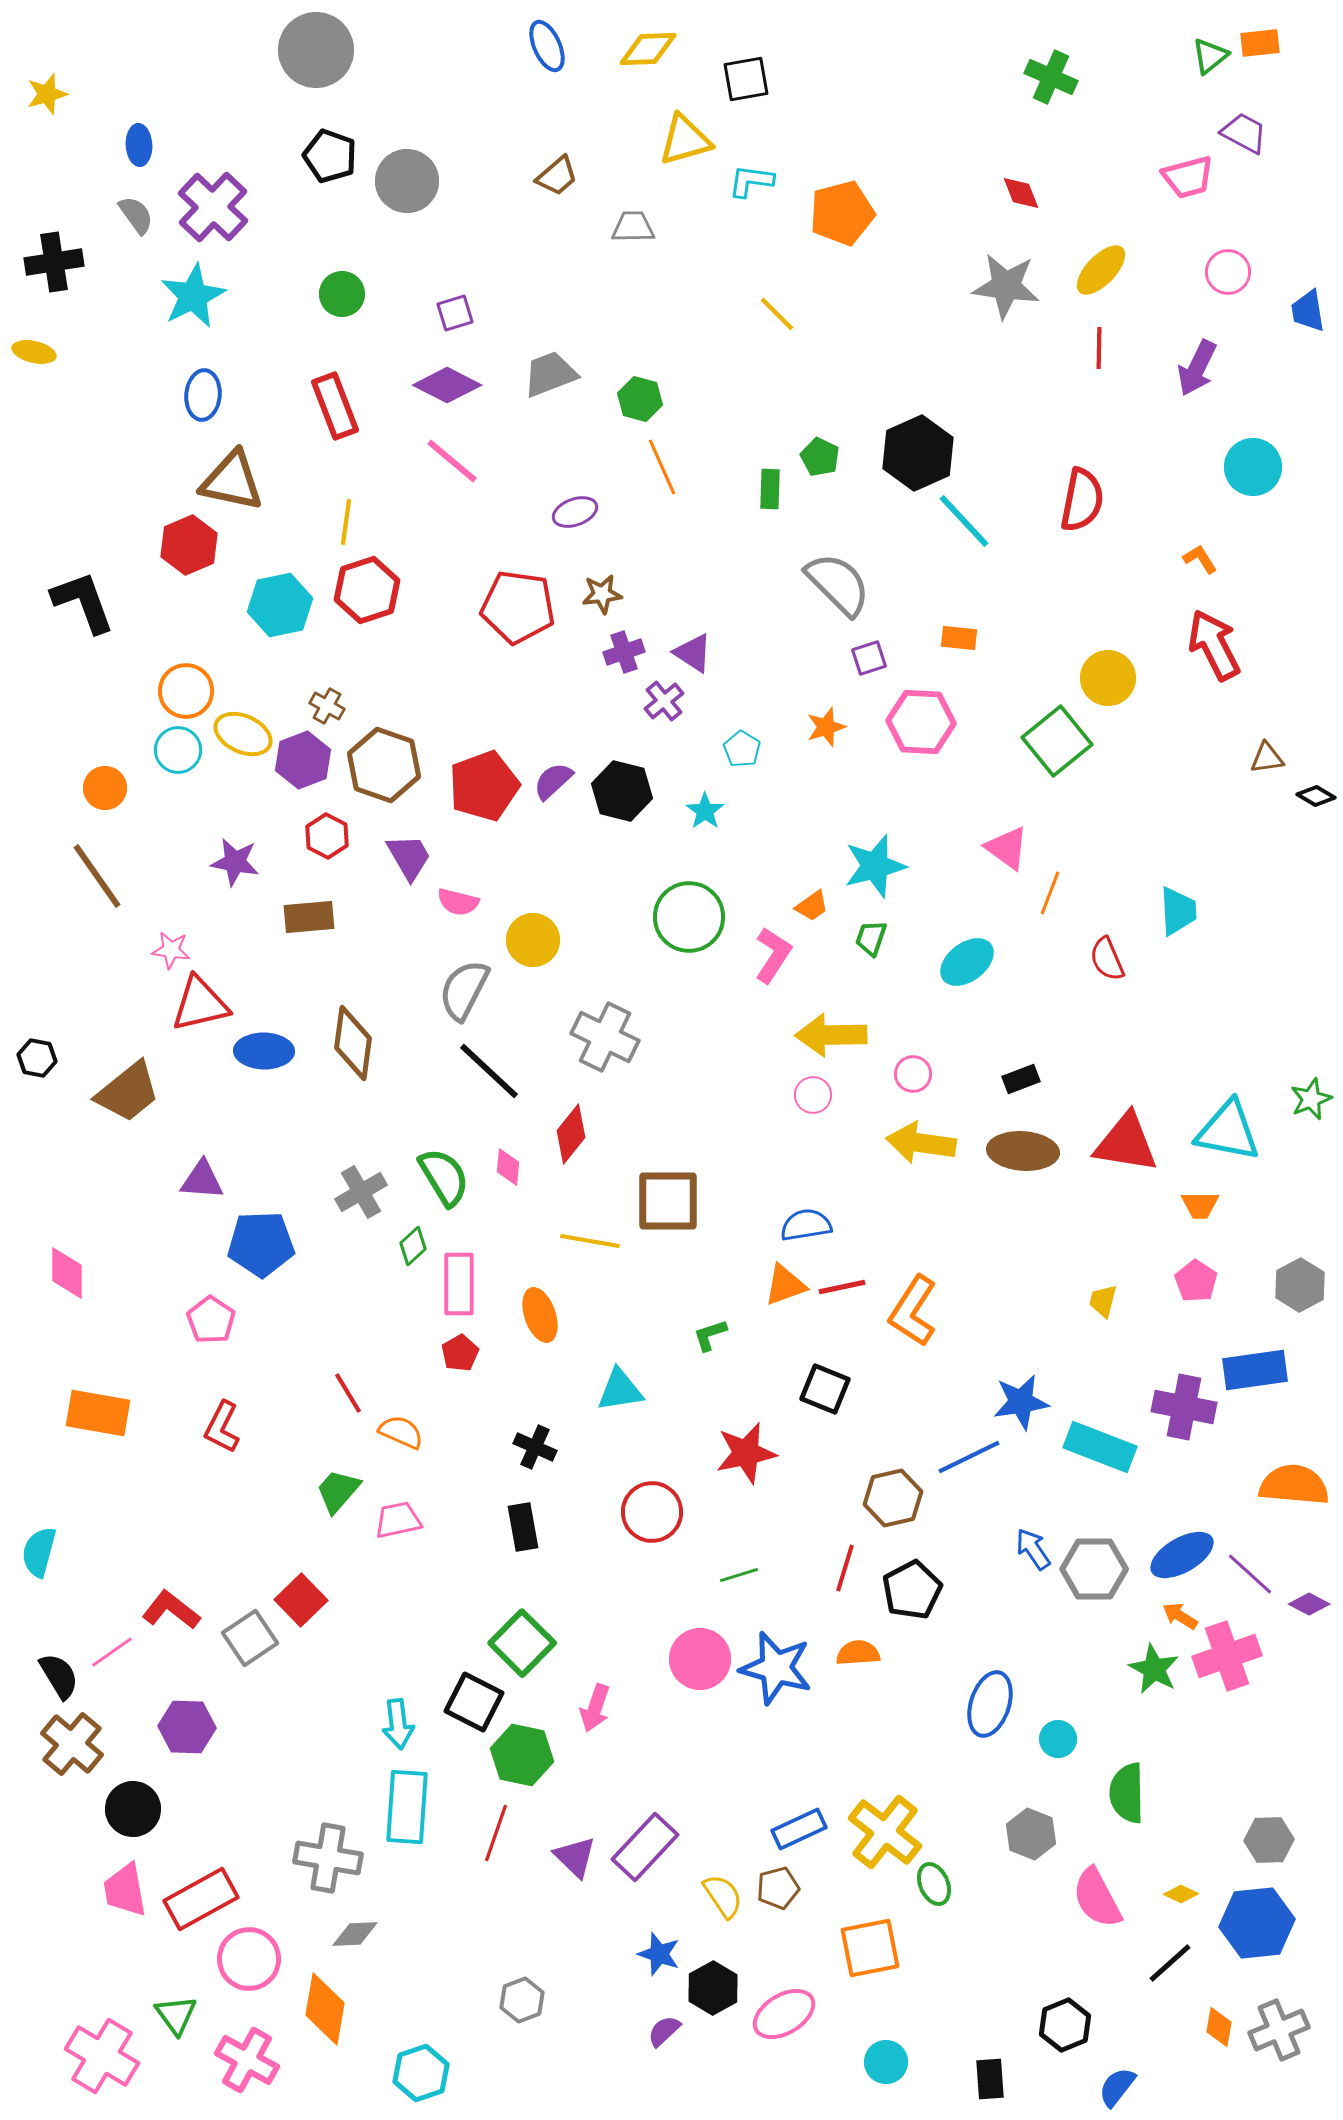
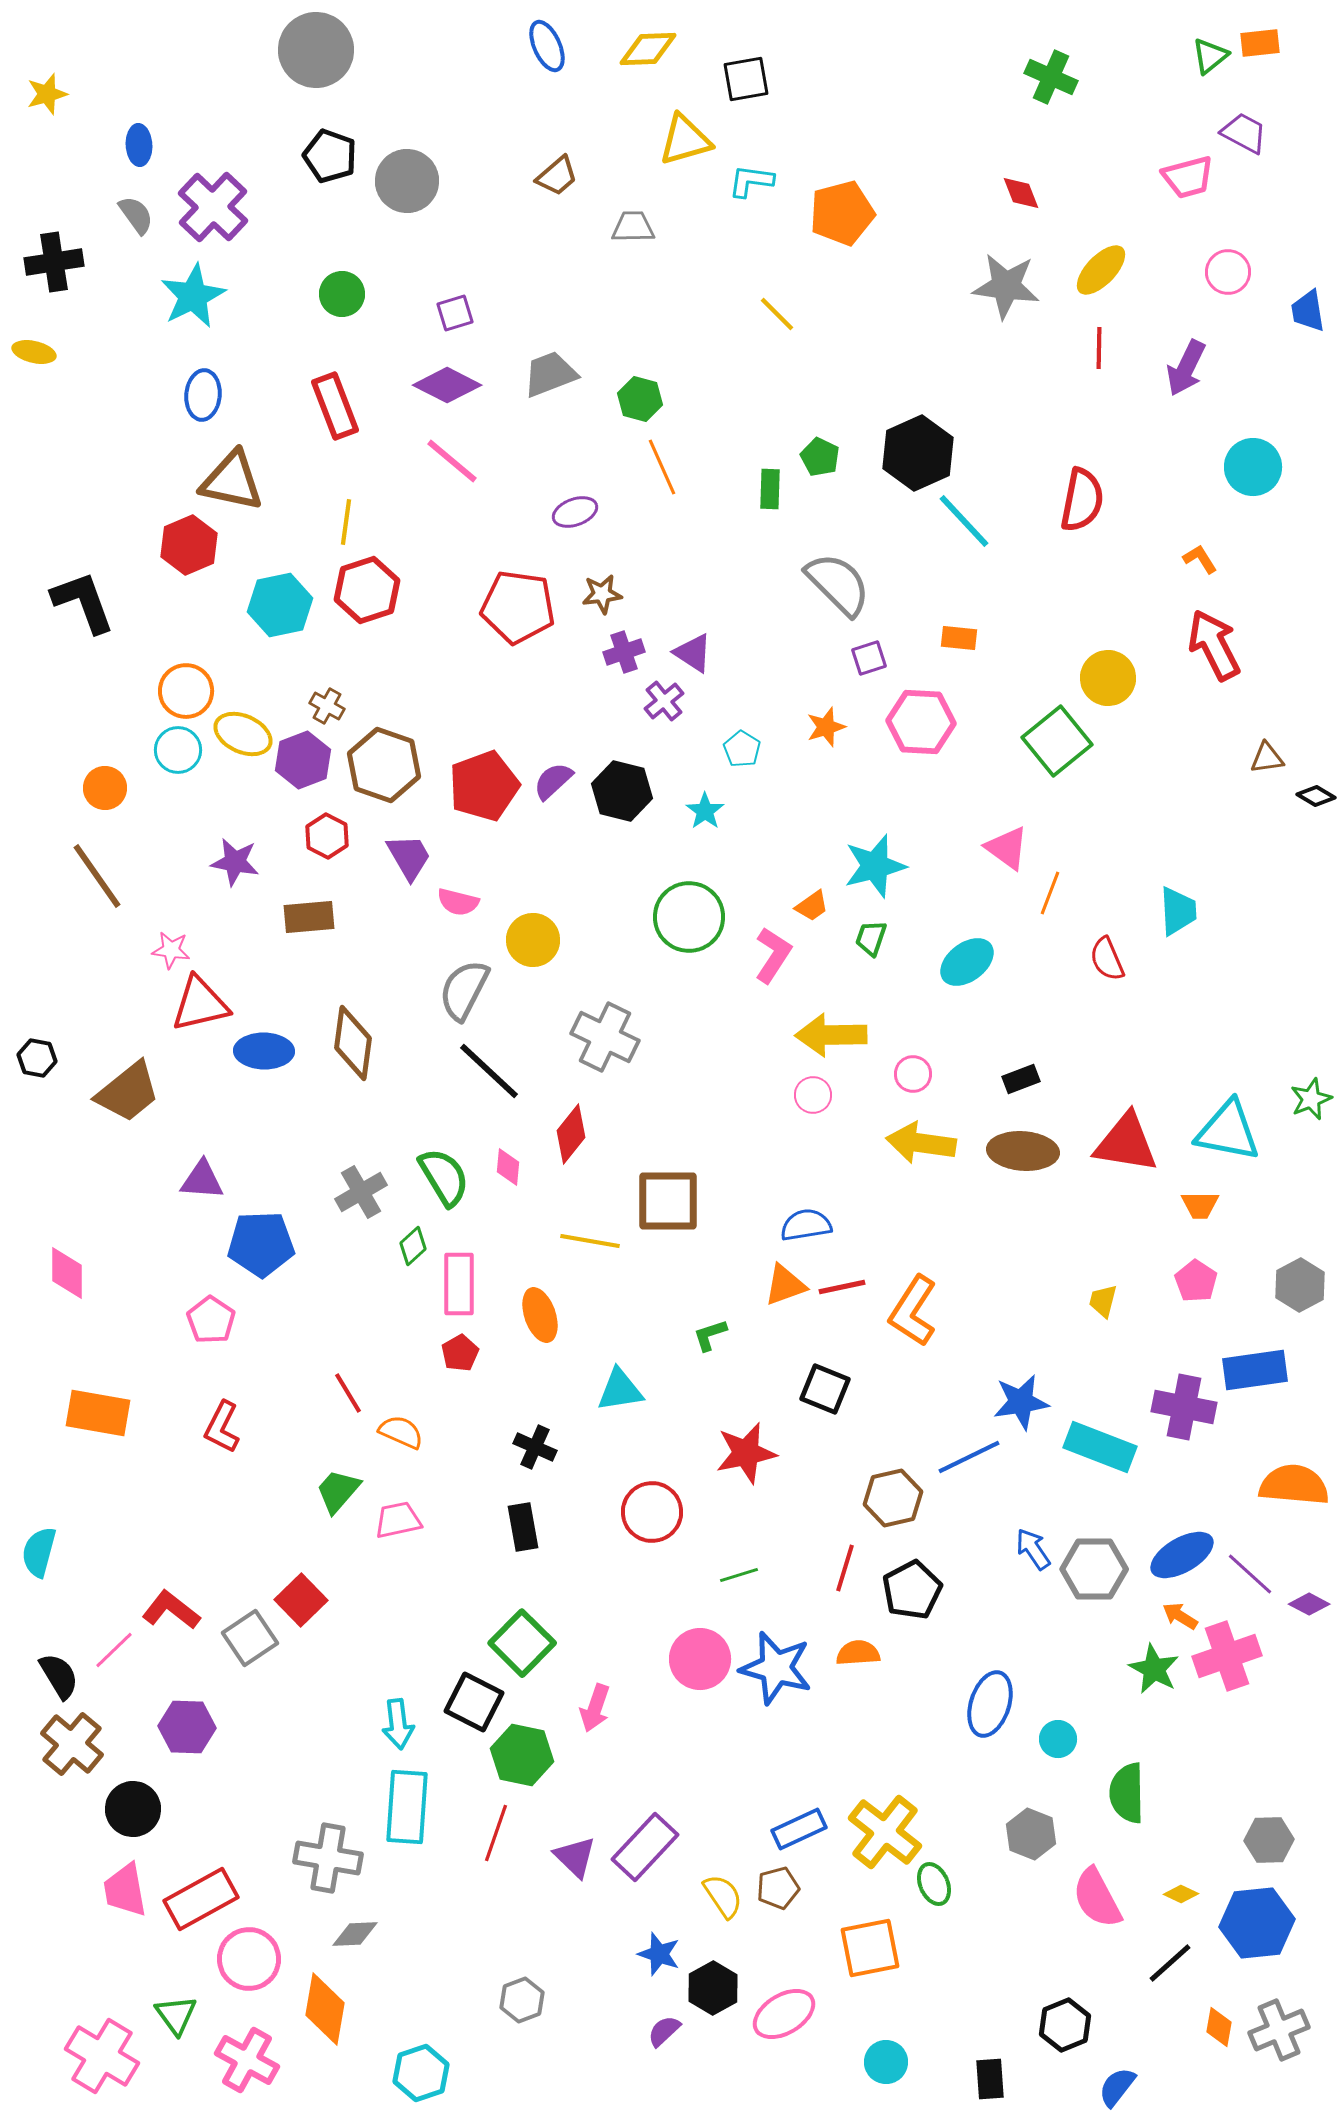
purple arrow at (1197, 368): moved 11 px left
pink line at (112, 1652): moved 2 px right, 2 px up; rotated 9 degrees counterclockwise
